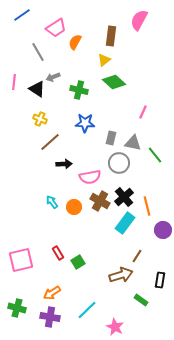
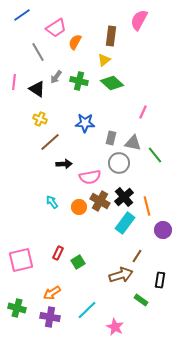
gray arrow at (53, 77): moved 3 px right; rotated 32 degrees counterclockwise
green diamond at (114, 82): moved 2 px left, 1 px down
green cross at (79, 90): moved 9 px up
orange circle at (74, 207): moved 5 px right
red rectangle at (58, 253): rotated 56 degrees clockwise
